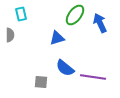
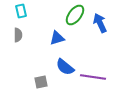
cyan rectangle: moved 3 px up
gray semicircle: moved 8 px right
blue semicircle: moved 1 px up
gray square: rotated 16 degrees counterclockwise
